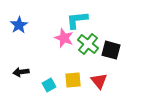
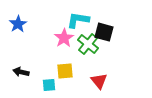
cyan L-shape: moved 1 px right; rotated 15 degrees clockwise
blue star: moved 1 px left, 1 px up
pink star: rotated 18 degrees clockwise
black square: moved 7 px left, 18 px up
black arrow: rotated 21 degrees clockwise
yellow square: moved 8 px left, 9 px up
cyan square: rotated 24 degrees clockwise
